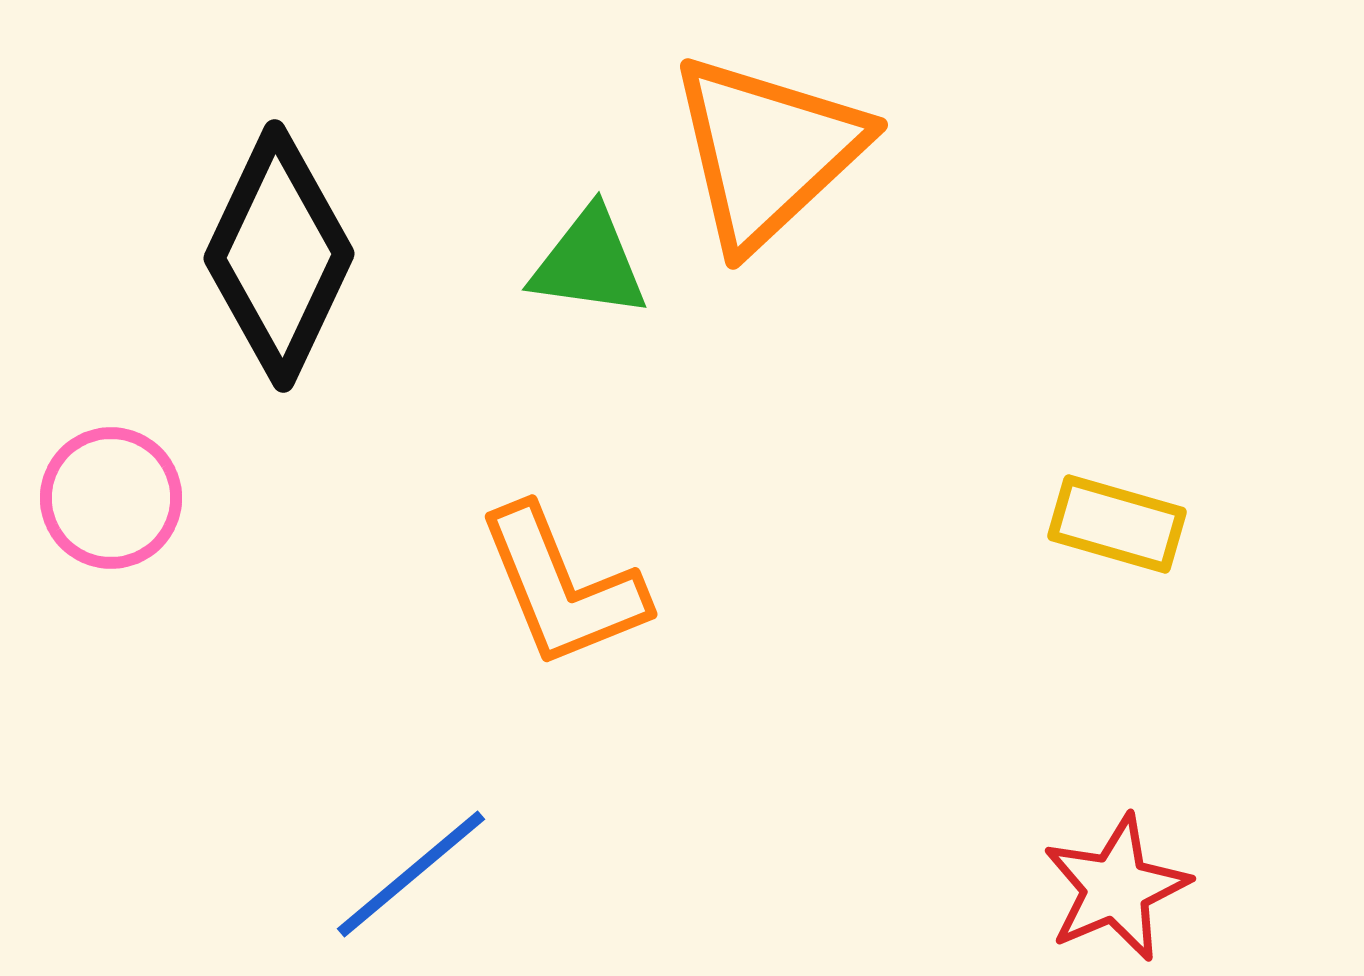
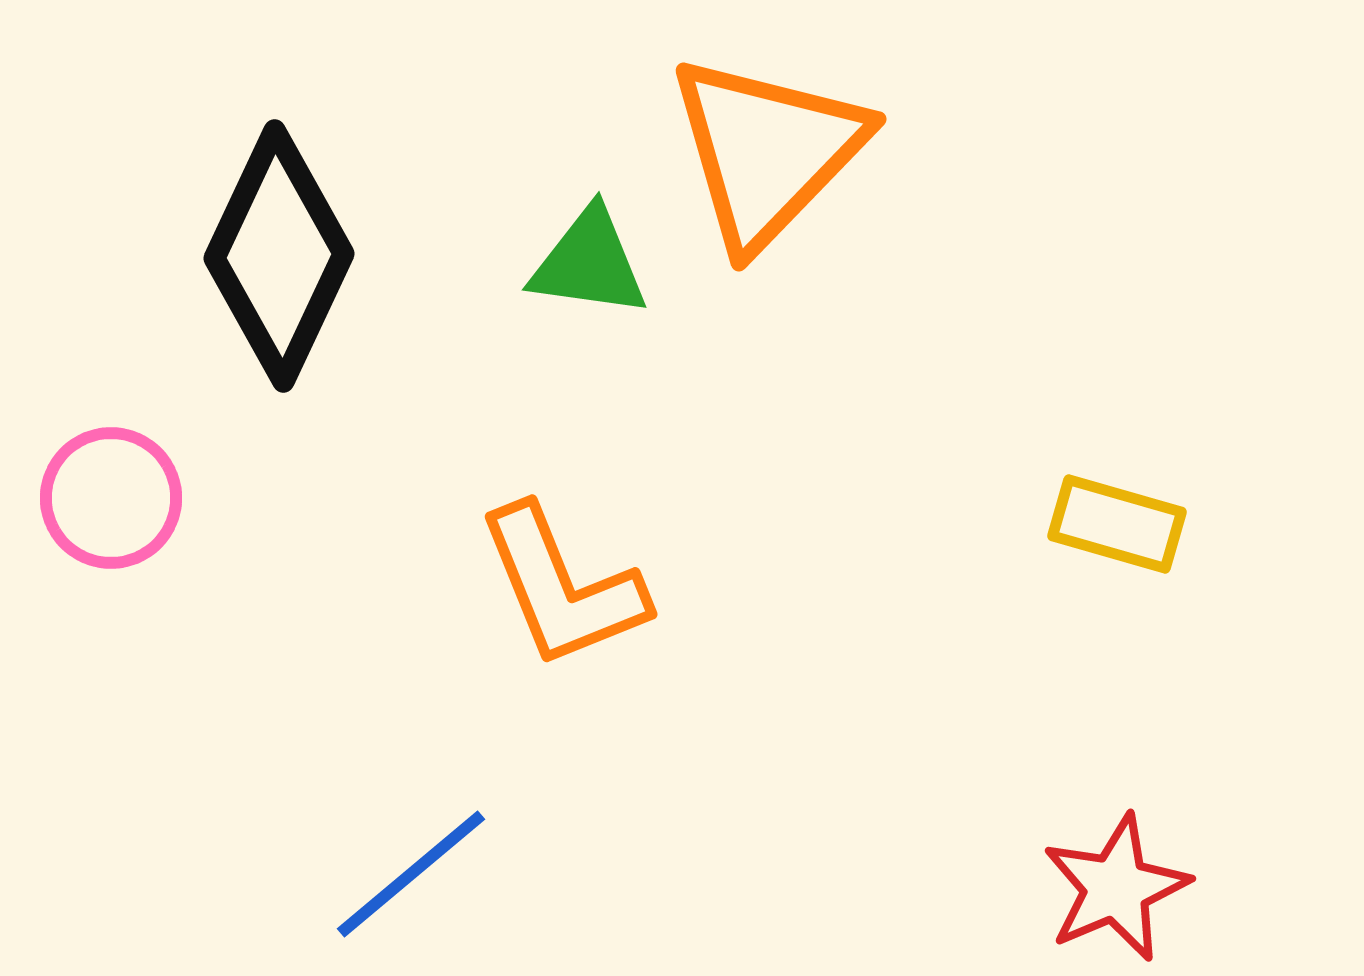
orange triangle: rotated 3 degrees counterclockwise
